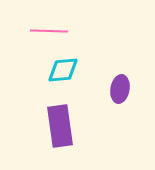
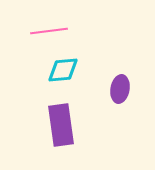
pink line: rotated 9 degrees counterclockwise
purple rectangle: moved 1 px right, 1 px up
